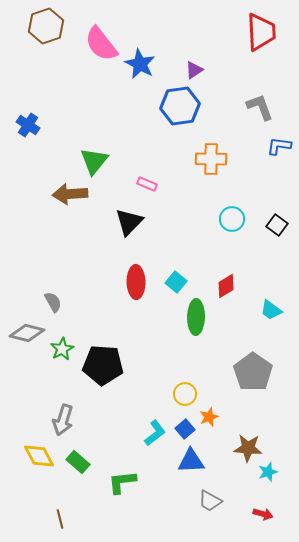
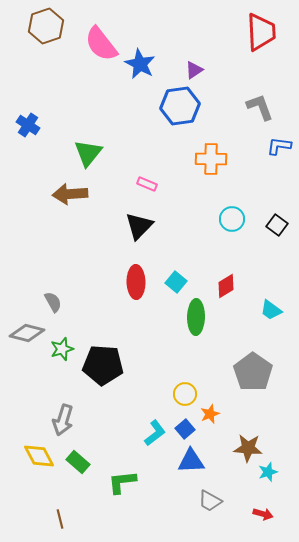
green triangle: moved 6 px left, 8 px up
black triangle: moved 10 px right, 4 px down
green star: rotated 10 degrees clockwise
orange star: moved 1 px right, 3 px up
